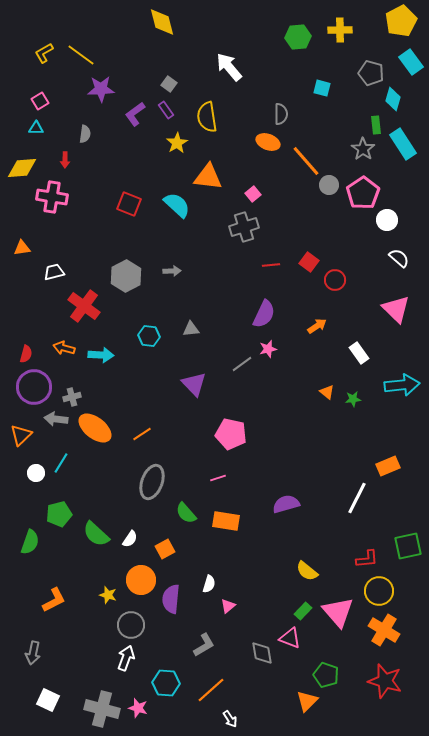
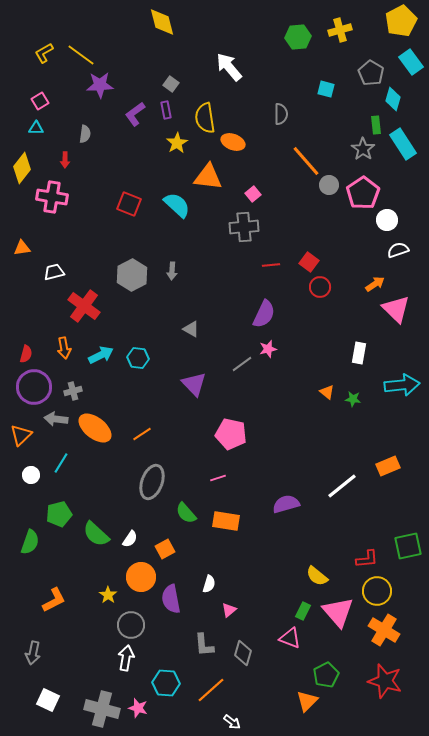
yellow cross at (340, 30): rotated 15 degrees counterclockwise
gray pentagon at (371, 73): rotated 15 degrees clockwise
gray square at (169, 84): moved 2 px right
cyan square at (322, 88): moved 4 px right, 1 px down
purple star at (101, 89): moved 1 px left, 4 px up
purple rectangle at (166, 110): rotated 24 degrees clockwise
yellow semicircle at (207, 117): moved 2 px left, 1 px down
orange ellipse at (268, 142): moved 35 px left
yellow diamond at (22, 168): rotated 48 degrees counterclockwise
gray cross at (244, 227): rotated 12 degrees clockwise
white semicircle at (399, 258): moved 1 px left, 8 px up; rotated 60 degrees counterclockwise
gray arrow at (172, 271): rotated 96 degrees clockwise
gray hexagon at (126, 276): moved 6 px right, 1 px up
red circle at (335, 280): moved 15 px left, 7 px down
orange arrow at (317, 326): moved 58 px right, 42 px up
gray triangle at (191, 329): rotated 36 degrees clockwise
cyan hexagon at (149, 336): moved 11 px left, 22 px down
orange arrow at (64, 348): rotated 115 degrees counterclockwise
white rectangle at (359, 353): rotated 45 degrees clockwise
cyan arrow at (101, 355): rotated 30 degrees counterclockwise
gray cross at (72, 397): moved 1 px right, 6 px up
green star at (353, 399): rotated 14 degrees clockwise
white circle at (36, 473): moved 5 px left, 2 px down
white line at (357, 498): moved 15 px left, 12 px up; rotated 24 degrees clockwise
yellow semicircle at (307, 571): moved 10 px right, 5 px down
orange circle at (141, 580): moved 3 px up
yellow circle at (379, 591): moved 2 px left
yellow star at (108, 595): rotated 18 degrees clockwise
purple semicircle at (171, 599): rotated 16 degrees counterclockwise
pink triangle at (228, 606): moved 1 px right, 4 px down
green rectangle at (303, 611): rotated 18 degrees counterclockwise
gray L-shape at (204, 645): rotated 115 degrees clockwise
gray diamond at (262, 653): moved 19 px left; rotated 25 degrees clockwise
white arrow at (126, 658): rotated 10 degrees counterclockwise
green pentagon at (326, 675): rotated 25 degrees clockwise
white arrow at (230, 719): moved 2 px right, 3 px down; rotated 18 degrees counterclockwise
